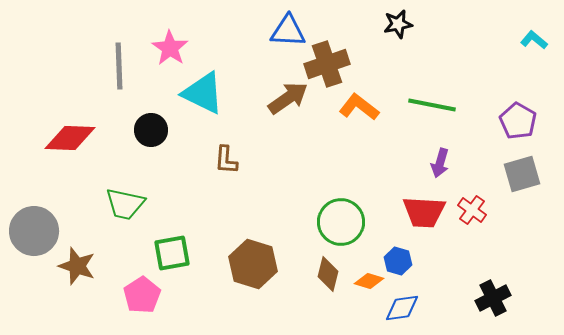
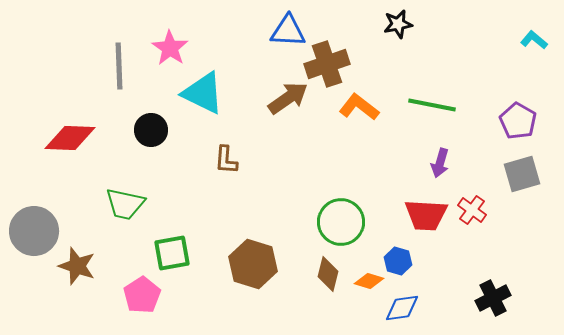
red trapezoid: moved 2 px right, 3 px down
